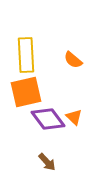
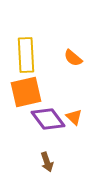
orange semicircle: moved 2 px up
brown arrow: rotated 24 degrees clockwise
